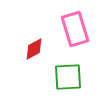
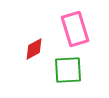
green square: moved 7 px up
